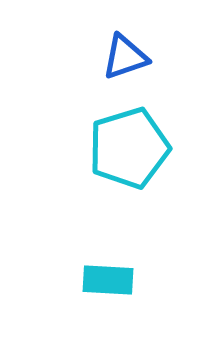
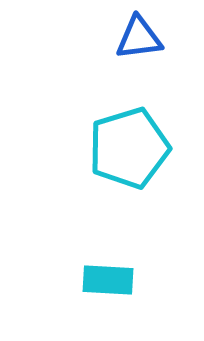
blue triangle: moved 14 px right, 19 px up; rotated 12 degrees clockwise
